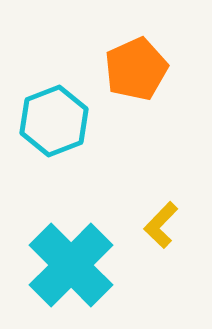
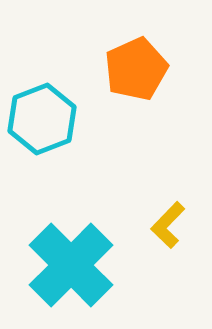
cyan hexagon: moved 12 px left, 2 px up
yellow L-shape: moved 7 px right
